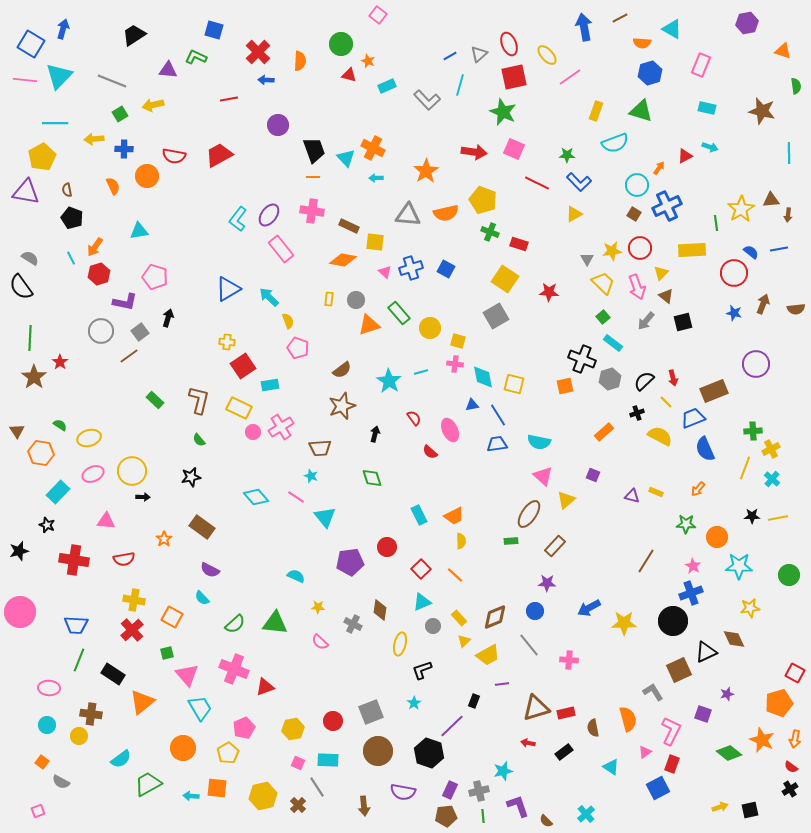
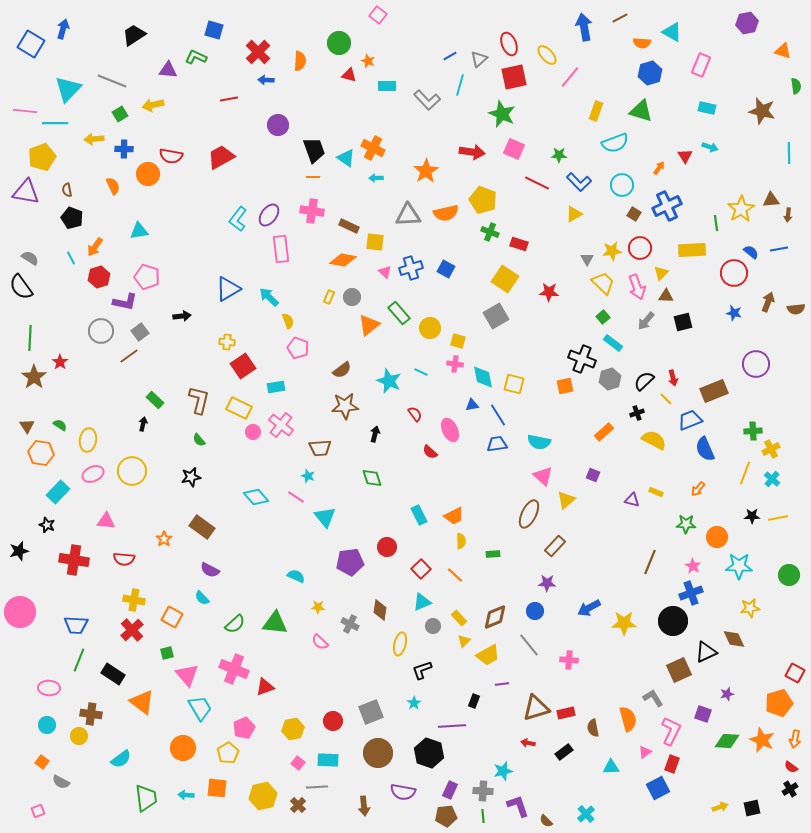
cyan triangle at (672, 29): moved 3 px down
green circle at (341, 44): moved 2 px left, 1 px up
gray triangle at (479, 54): moved 5 px down
cyan triangle at (59, 76): moved 9 px right, 13 px down
pink line at (570, 77): rotated 15 degrees counterclockwise
pink line at (25, 80): moved 31 px down
cyan rectangle at (387, 86): rotated 24 degrees clockwise
green star at (503, 112): moved 1 px left, 2 px down
red arrow at (474, 152): moved 2 px left
red trapezoid at (219, 155): moved 2 px right, 2 px down
green star at (567, 155): moved 8 px left
red semicircle at (174, 156): moved 3 px left
red triangle at (685, 156): rotated 35 degrees counterclockwise
yellow pentagon at (42, 157): rotated 8 degrees clockwise
cyan triangle at (346, 158): rotated 12 degrees counterclockwise
orange circle at (147, 176): moved 1 px right, 2 px up
cyan circle at (637, 185): moved 15 px left
gray triangle at (408, 215): rotated 8 degrees counterclockwise
pink rectangle at (281, 249): rotated 32 degrees clockwise
red hexagon at (99, 274): moved 3 px down
pink pentagon at (155, 277): moved 8 px left
brown triangle at (666, 296): rotated 35 degrees counterclockwise
yellow rectangle at (329, 299): moved 2 px up; rotated 16 degrees clockwise
gray circle at (356, 300): moved 4 px left, 3 px up
brown arrow at (763, 304): moved 5 px right, 2 px up
black arrow at (168, 318): moved 14 px right, 2 px up; rotated 66 degrees clockwise
orange triangle at (369, 325): rotated 20 degrees counterclockwise
cyan line at (421, 372): rotated 40 degrees clockwise
cyan star at (389, 381): rotated 10 degrees counterclockwise
cyan rectangle at (270, 385): moved 6 px right, 2 px down
yellow line at (666, 402): moved 3 px up
brown star at (342, 406): moved 3 px right; rotated 16 degrees clockwise
red semicircle at (414, 418): moved 1 px right, 4 px up
blue trapezoid at (693, 418): moved 3 px left, 2 px down
pink cross at (281, 427): moved 2 px up; rotated 20 degrees counterclockwise
brown triangle at (17, 431): moved 10 px right, 5 px up
yellow semicircle at (660, 436): moved 6 px left, 4 px down
yellow ellipse at (89, 438): moved 1 px left, 2 px down; rotated 65 degrees counterclockwise
yellow line at (745, 468): moved 5 px down
cyan star at (311, 476): moved 3 px left
purple triangle at (632, 496): moved 4 px down
black arrow at (143, 497): moved 73 px up; rotated 80 degrees counterclockwise
brown ellipse at (529, 514): rotated 8 degrees counterclockwise
green rectangle at (511, 541): moved 18 px left, 13 px down
red semicircle at (124, 559): rotated 15 degrees clockwise
brown line at (646, 561): moved 4 px right, 1 px down; rotated 10 degrees counterclockwise
gray cross at (353, 624): moved 3 px left
gray L-shape at (653, 692): moved 6 px down
orange triangle at (142, 702): rotated 44 degrees counterclockwise
purple line at (452, 726): rotated 40 degrees clockwise
brown circle at (378, 751): moved 2 px down
green diamond at (729, 753): moved 2 px left, 12 px up; rotated 35 degrees counterclockwise
pink square at (298, 763): rotated 16 degrees clockwise
cyan triangle at (611, 767): rotated 36 degrees counterclockwise
green trapezoid at (148, 784): moved 2 px left, 14 px down; rotated 112 degrees clockwise
gray line at (317, 787): rotated 60 degrees counterclockwise
gray cross at (479, 791): moved 4 px right; rotated 18 degrees clockwise
cyan arrow at (191, 796): moved 5 px left, 1 px up
black square at (750, 810): moved 2 px right, 2 px up
